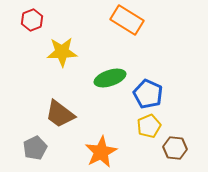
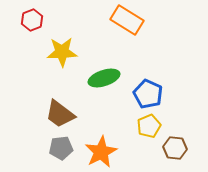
green ellipse: moved 6 px left
gray pentagon: moved 26 px right; rotated 20 degrees clockwise
